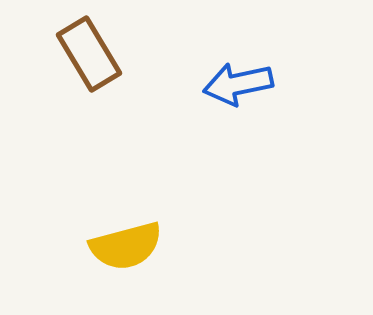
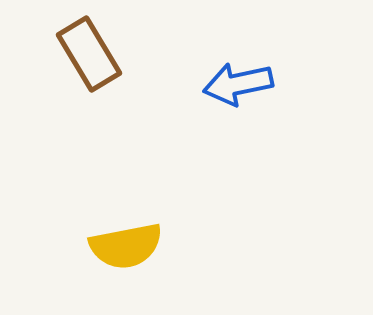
yellow semicircle: rotated 4 degrees clockwise
